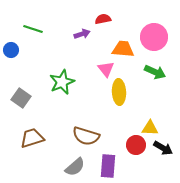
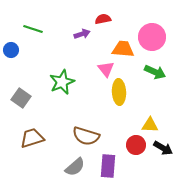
pink circle: moved 2 px left
yellow triangle: moved 3 px up
